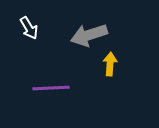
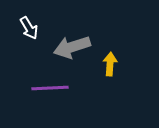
gray arrow: moved 17 px left, 12 px down
purple line: moved 1 px left
